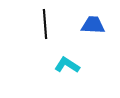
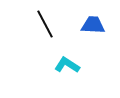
black line: rotated 24 degrees counterclockwise
